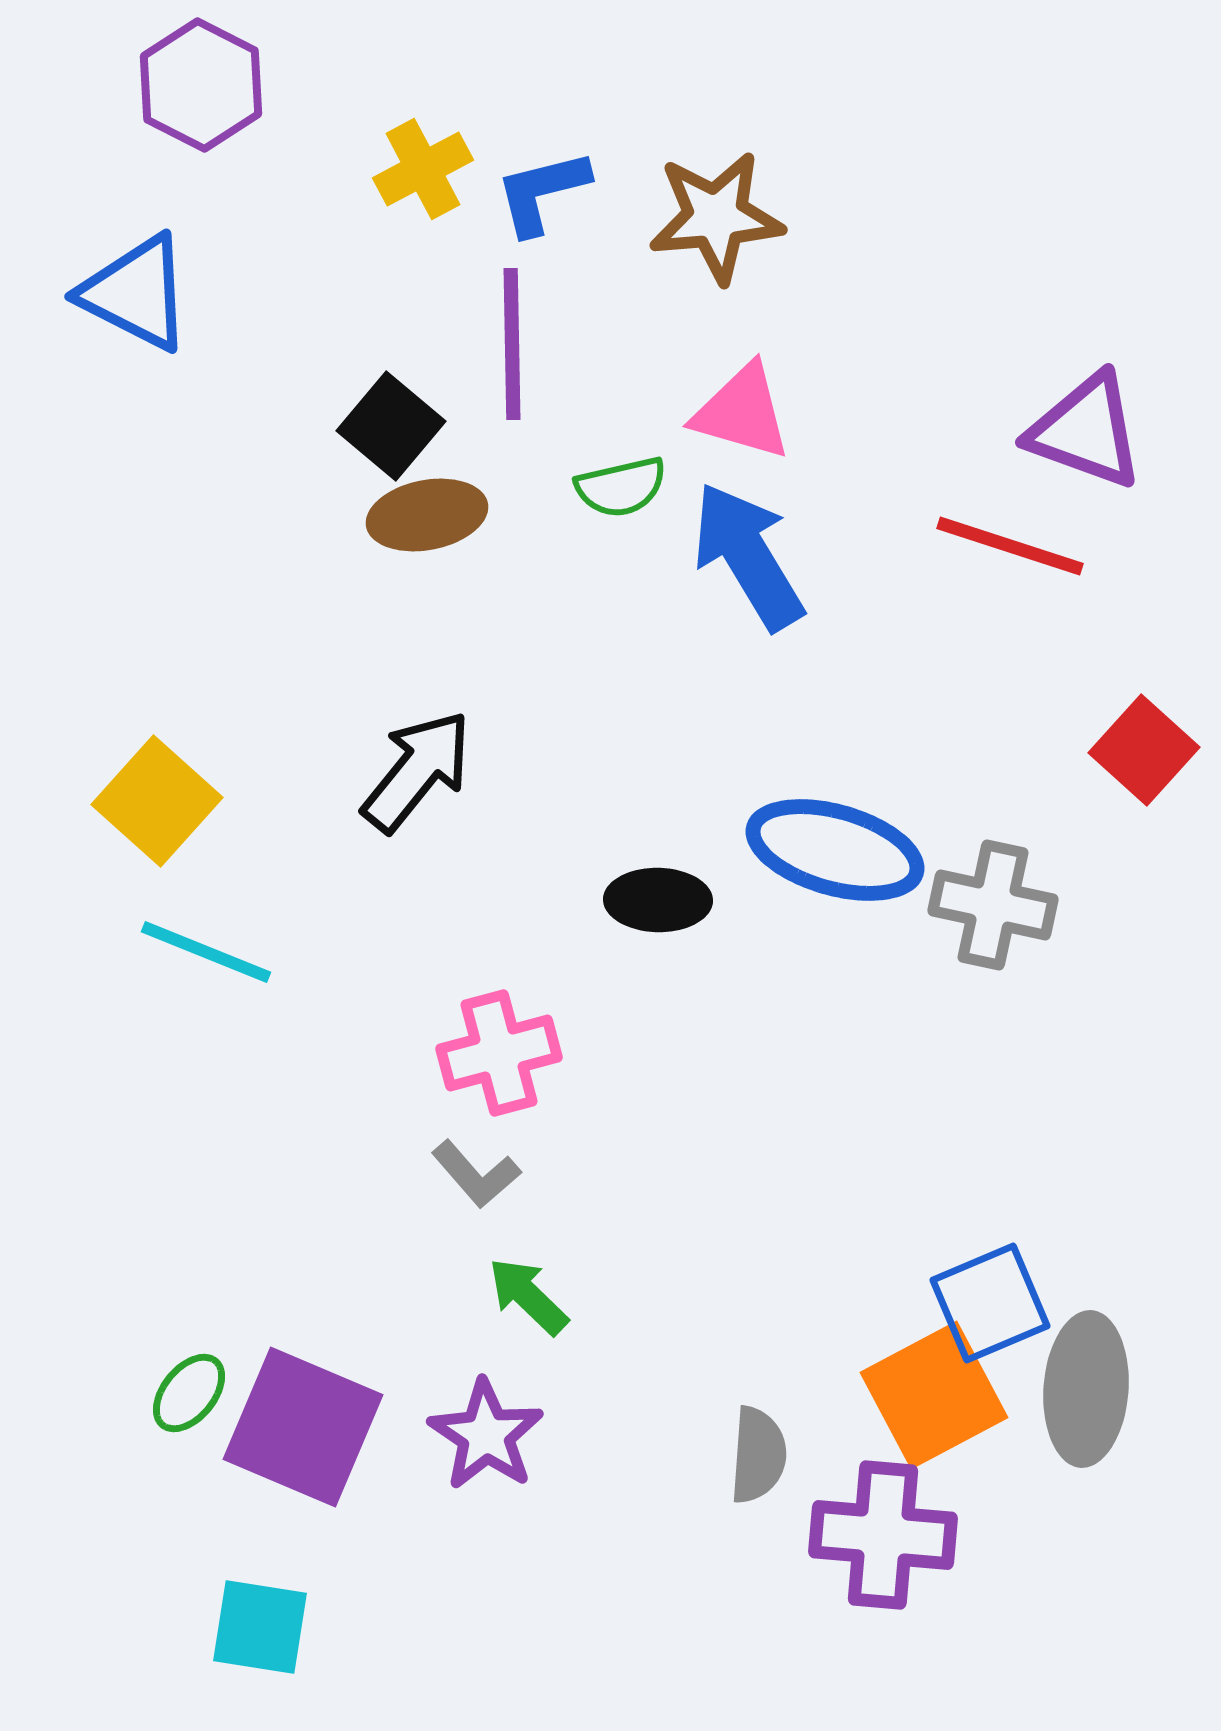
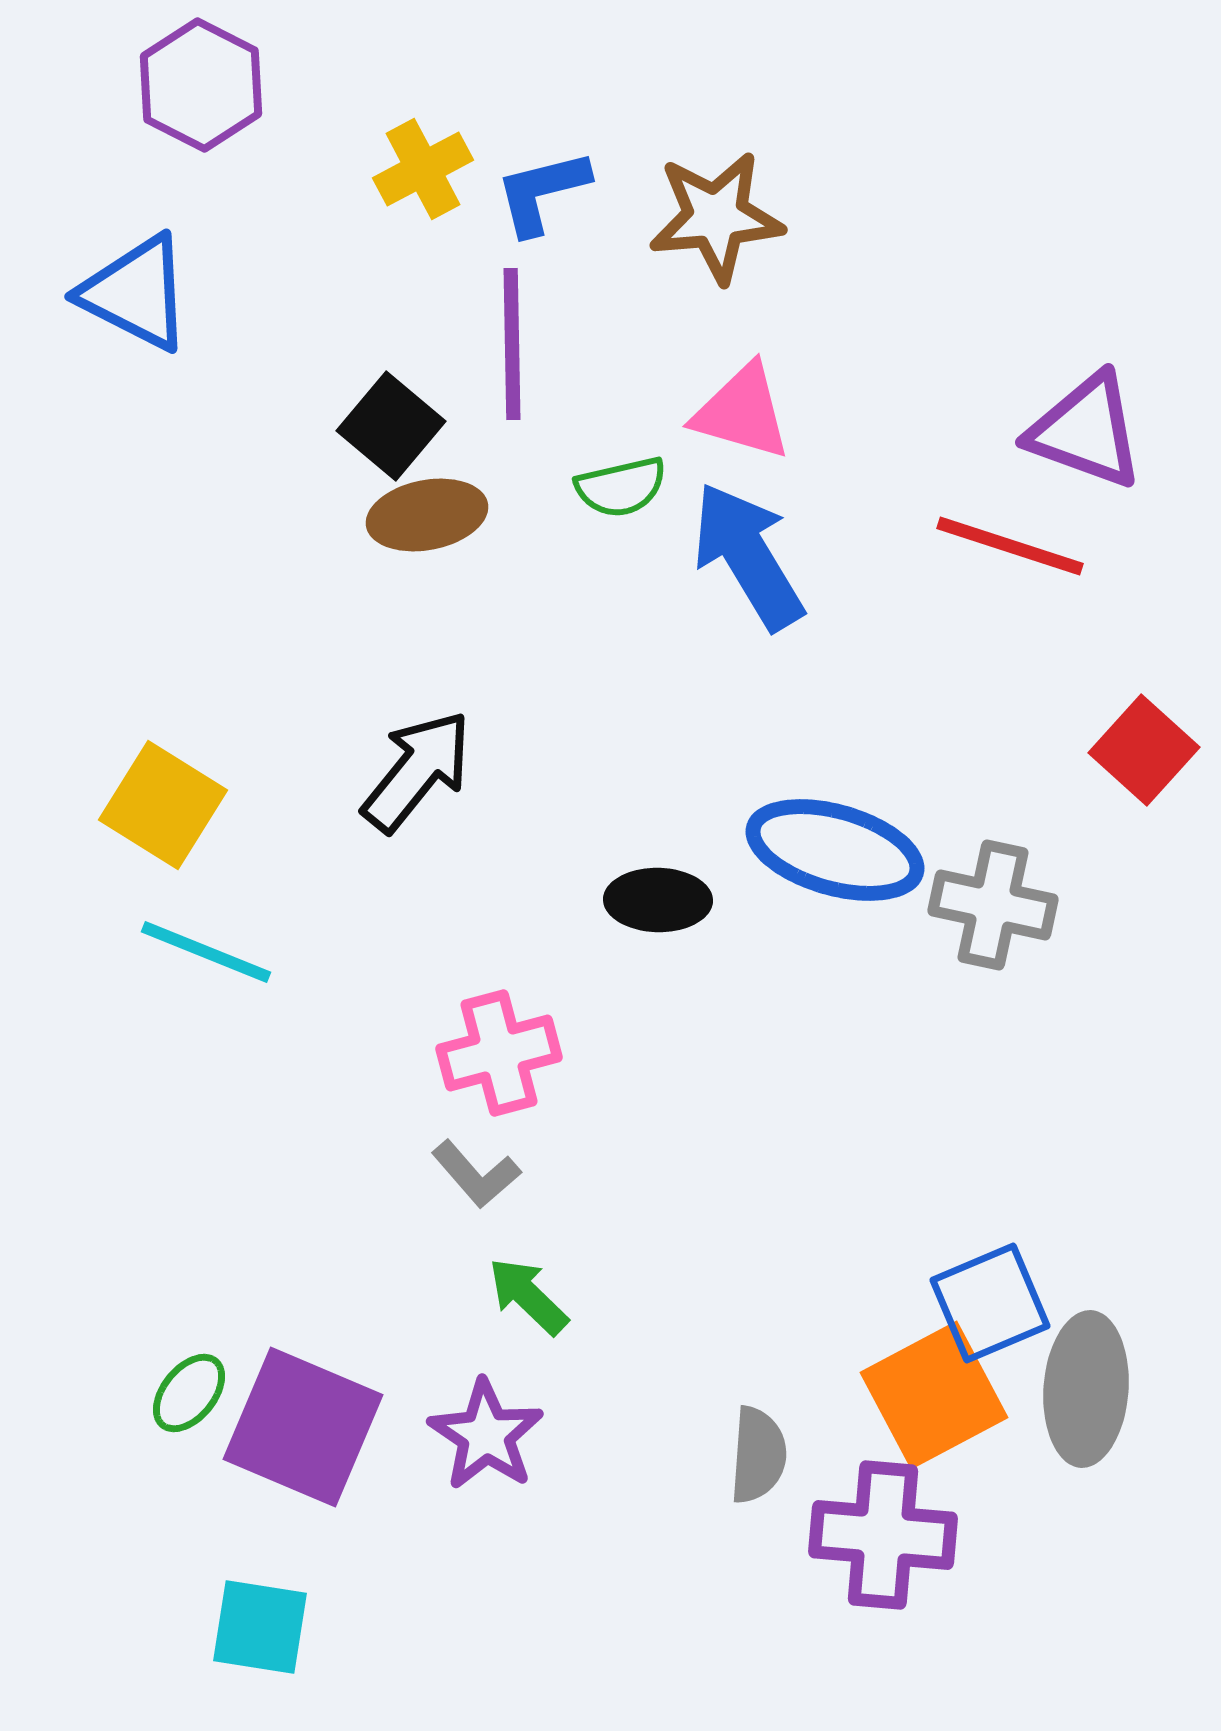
yellow square: moved 6 px right, 4 px down; rotated 10 degrees counterclockwise
